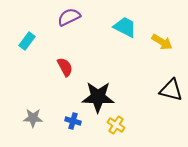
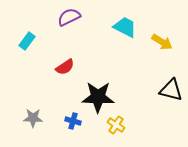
red semicircle: rotated 84 degrees clockwise
